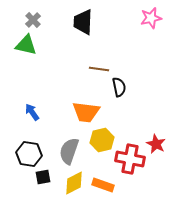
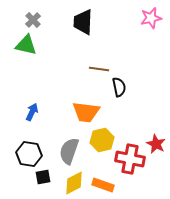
blue arrow: rotated 60 degrees clockwise
